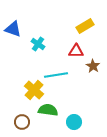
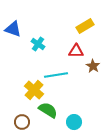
green semicircle: rotated 24 degrees clockwise
